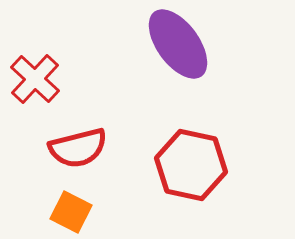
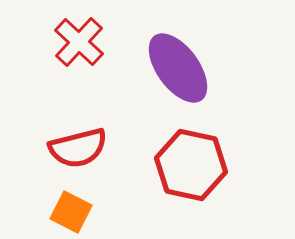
purple ellipse: moved 24 px down
red cross: moved 44 px right, 37 px up
